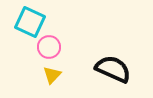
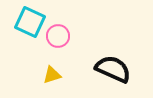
pink circle: moved 9 px right, 11 px up
yellow triangle: rotated 30 degrees clockwise
